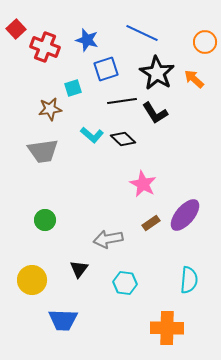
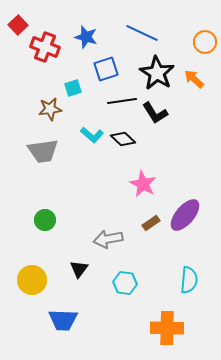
red square: moved 2 px right, 4 px up
blue star: moved 1 px left, 3 px up
